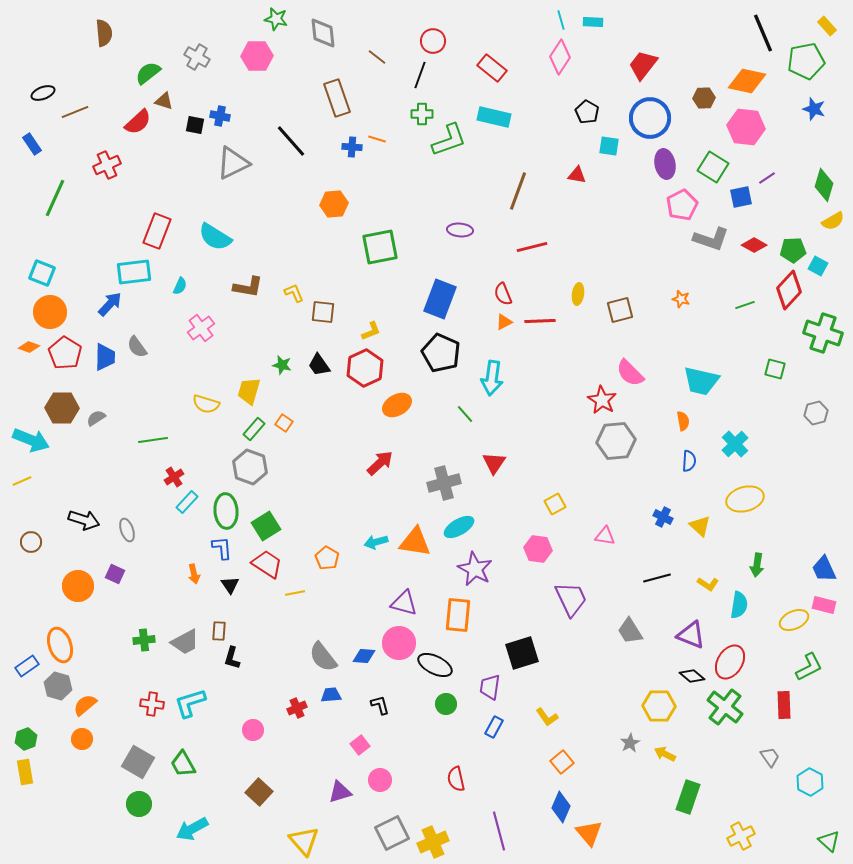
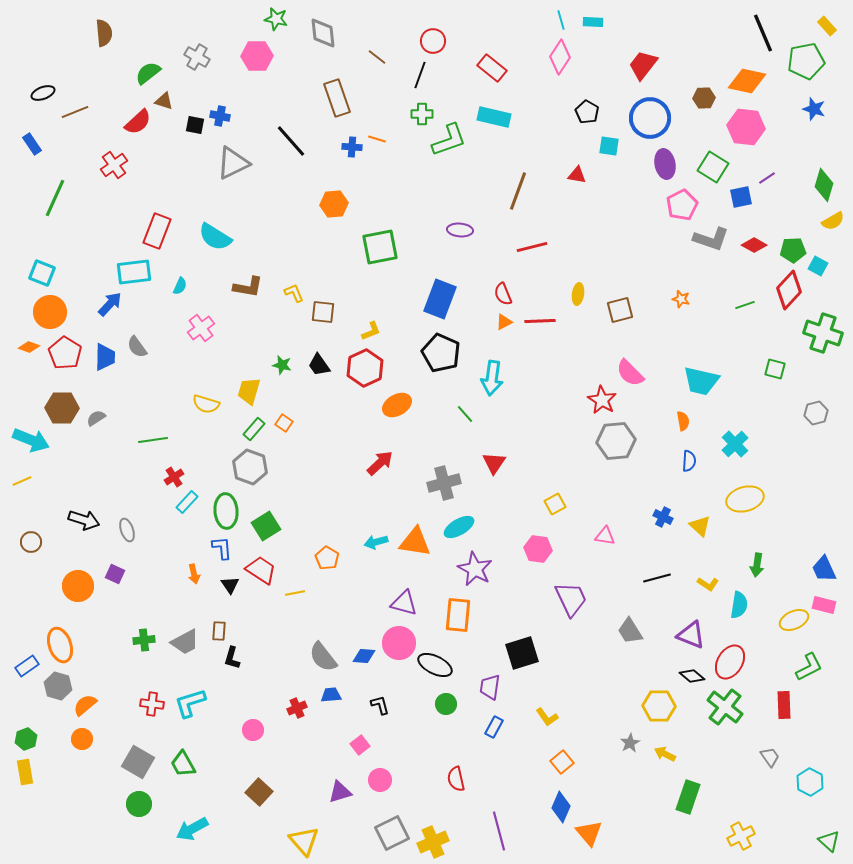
red cross at (107, 165): moved 7 px right; rotated 12 degrees counterclockwise
red trapezoid at (267, 564): moved 6 px left, 6 px down
